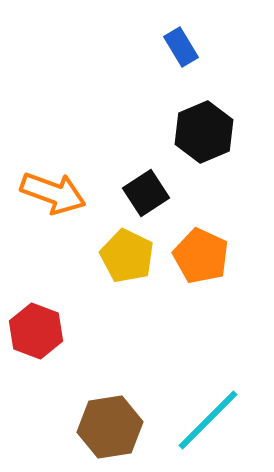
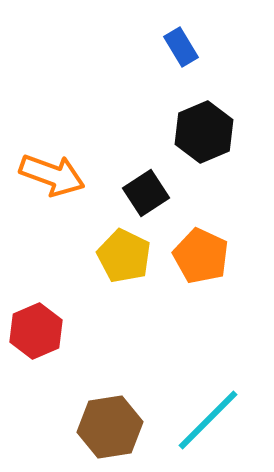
orange arrow: moved 1 px left, 18 px up
yellow pentagon: moved 3 px left
red hexagon: rotated 16 degrees clockwise
